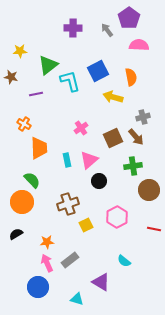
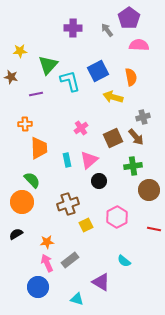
green triangle: rotated 10 degrees counterclockwise
orange cross: moved 1 px right; rotated 32 degrees counterclockwise
